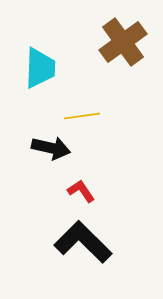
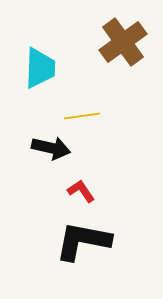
black L-shape: moved 1 px up; rotated 34 degrees counterclockwise
